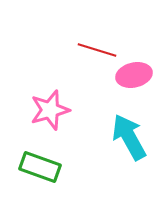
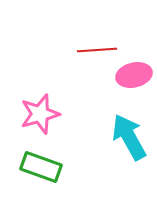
red line: rotated 21 degrees counterclockwise
pink star: moved 10 px left, 4 px down
green rectangle: moved 1 px right
